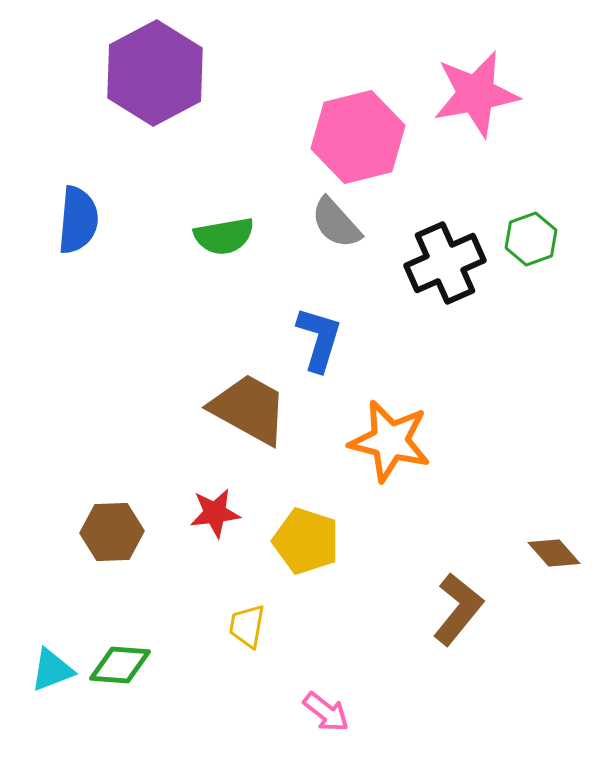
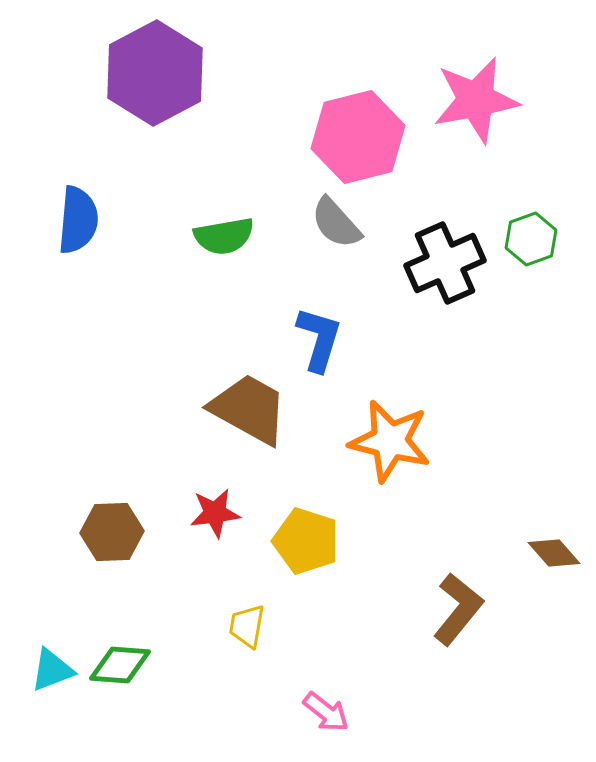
pink star: moved 6 px down
